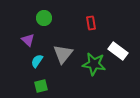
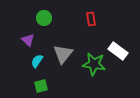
red rectangle: moved 4 px up
